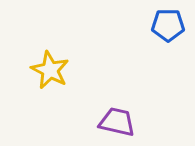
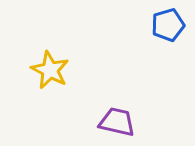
blue pentagon: rotated 16 degrees counterclockwise
